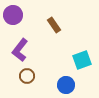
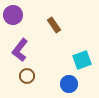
blue circle: moved 3 px right, 1 px up
